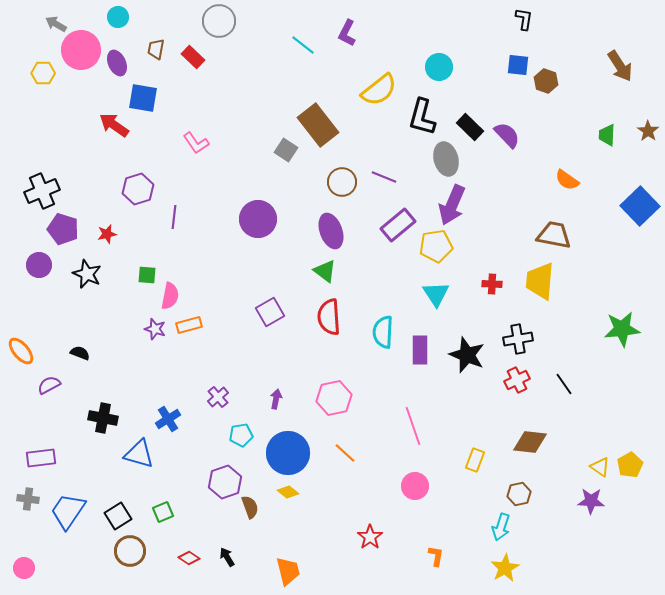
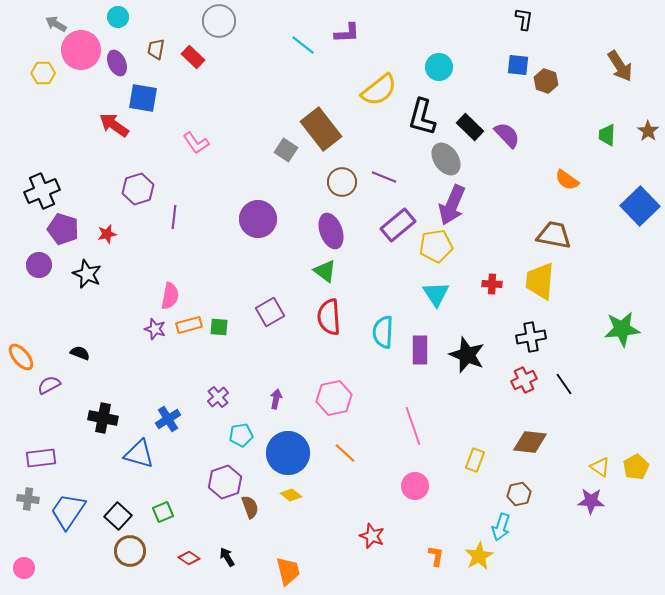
purple L-shape at (347, 33): rotated 120 degrees counterclockwise
brown rectangle at (318, 125): moved 3 px right, 4 px down
gray ellipse at (446, 159): rotated 20 degrees counterclockwise
green square at (147, 275): moved 72 px right, 52 px down
black cross at (518, 339): moved 13 px right, 2 px up
orange ellipse at (21, 351): moved 6 px down
red cross at (517, 380): moved 7 px right
yellow pentagon at (630, 465): moved 6 px right, 2 px down
yellow diamond at (288, 492): moved 3 px right, 3 px down
black square at (118, 516): rotated 16 degrees counterclockwise
red star at (370, 537): moved 2 px right, 1 px up; rotated 15 degrees counterclockwise
yellow star at (505, 568): moved 26 px left, 12 px up
